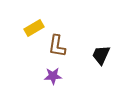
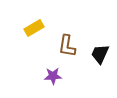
brown L-shape: moved 10 px right
black trapezoid: moved 1 px left, 1 px up
